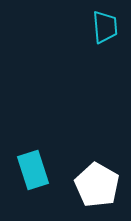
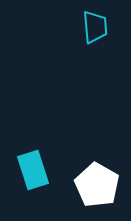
cyan trapezoid: moved 10 px left
